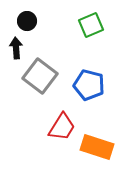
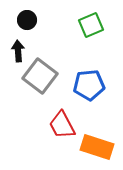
black circle: moved 1 px up
black arrow: moved 2 px right, 3 px down
blue pentagon: rotated 20 degrees counterclockwise
red trapezoid: moved 2 px up; rotated 120 degrees clockwise
